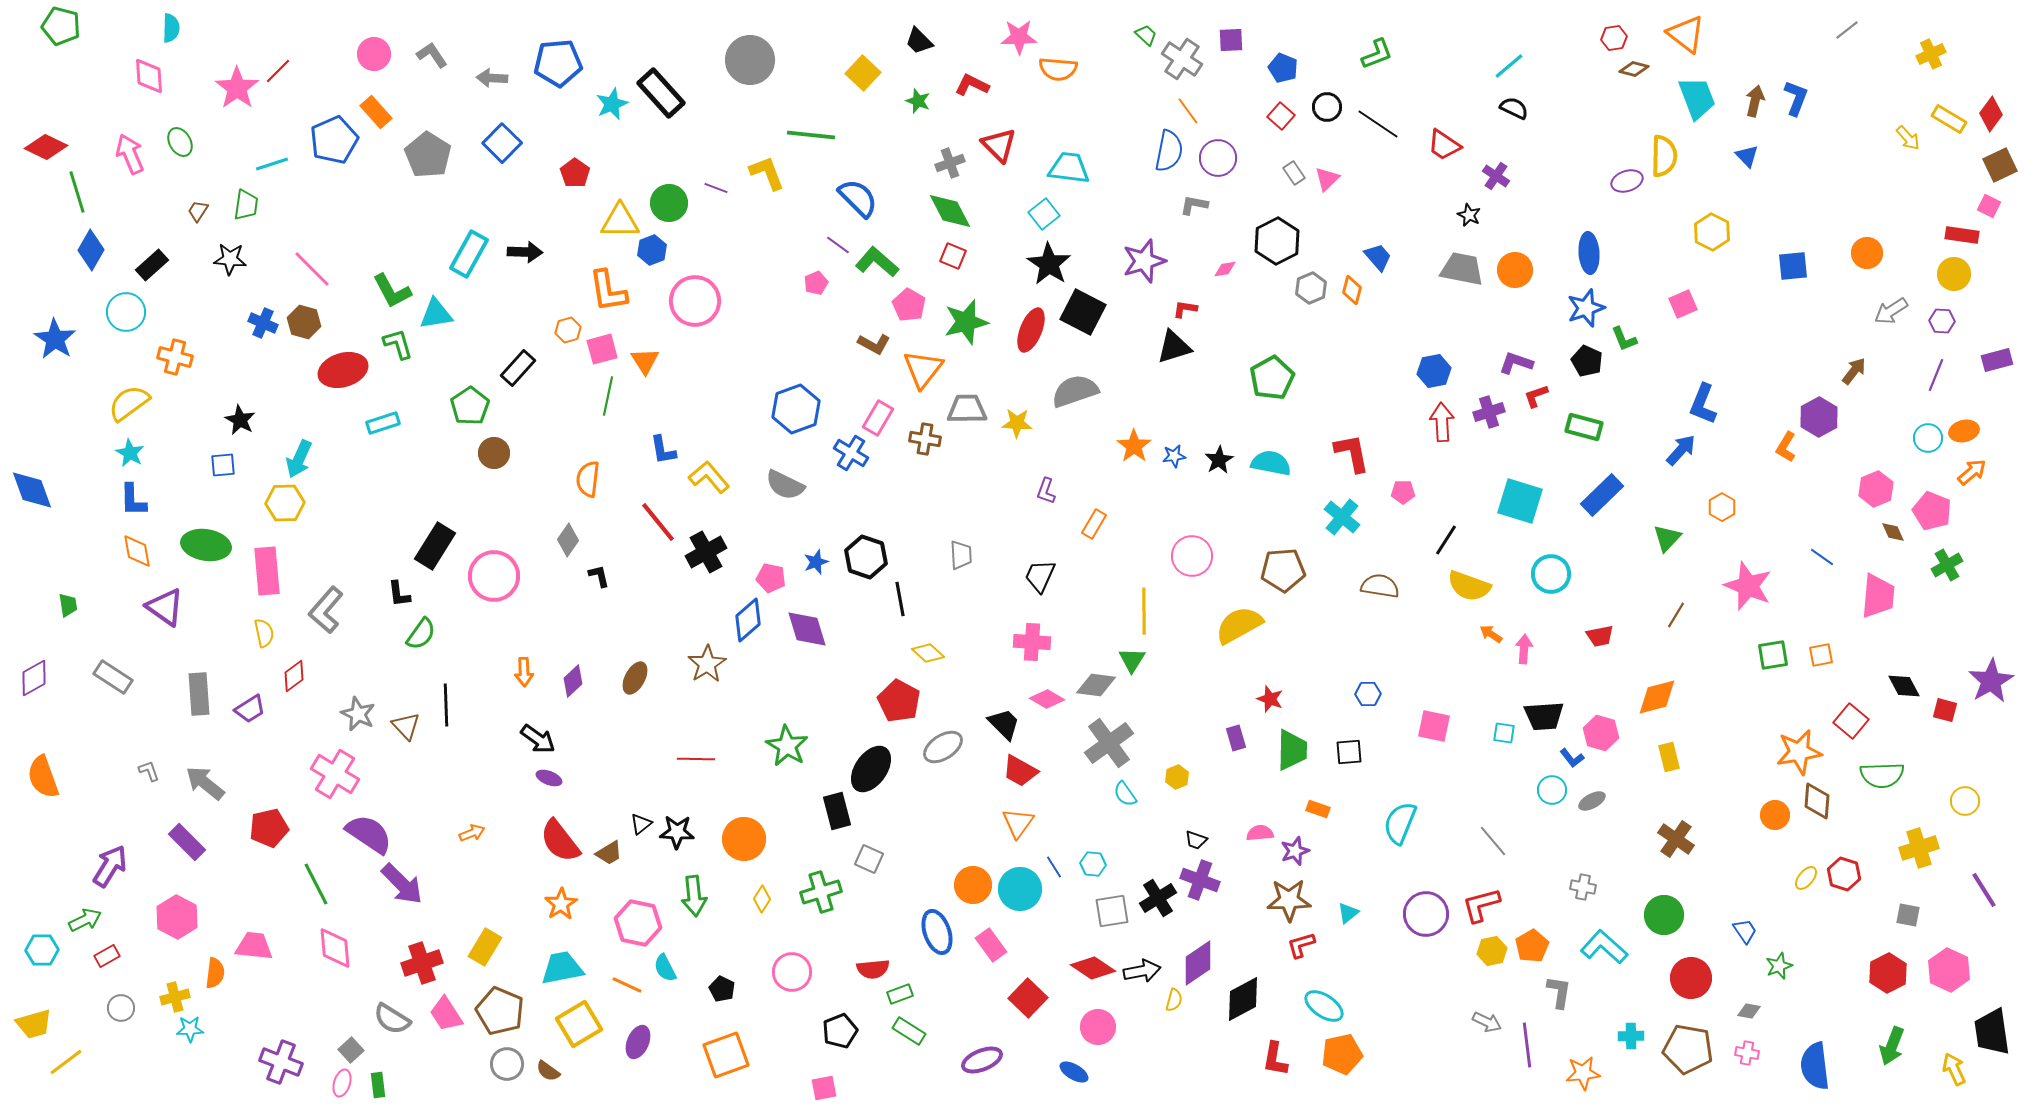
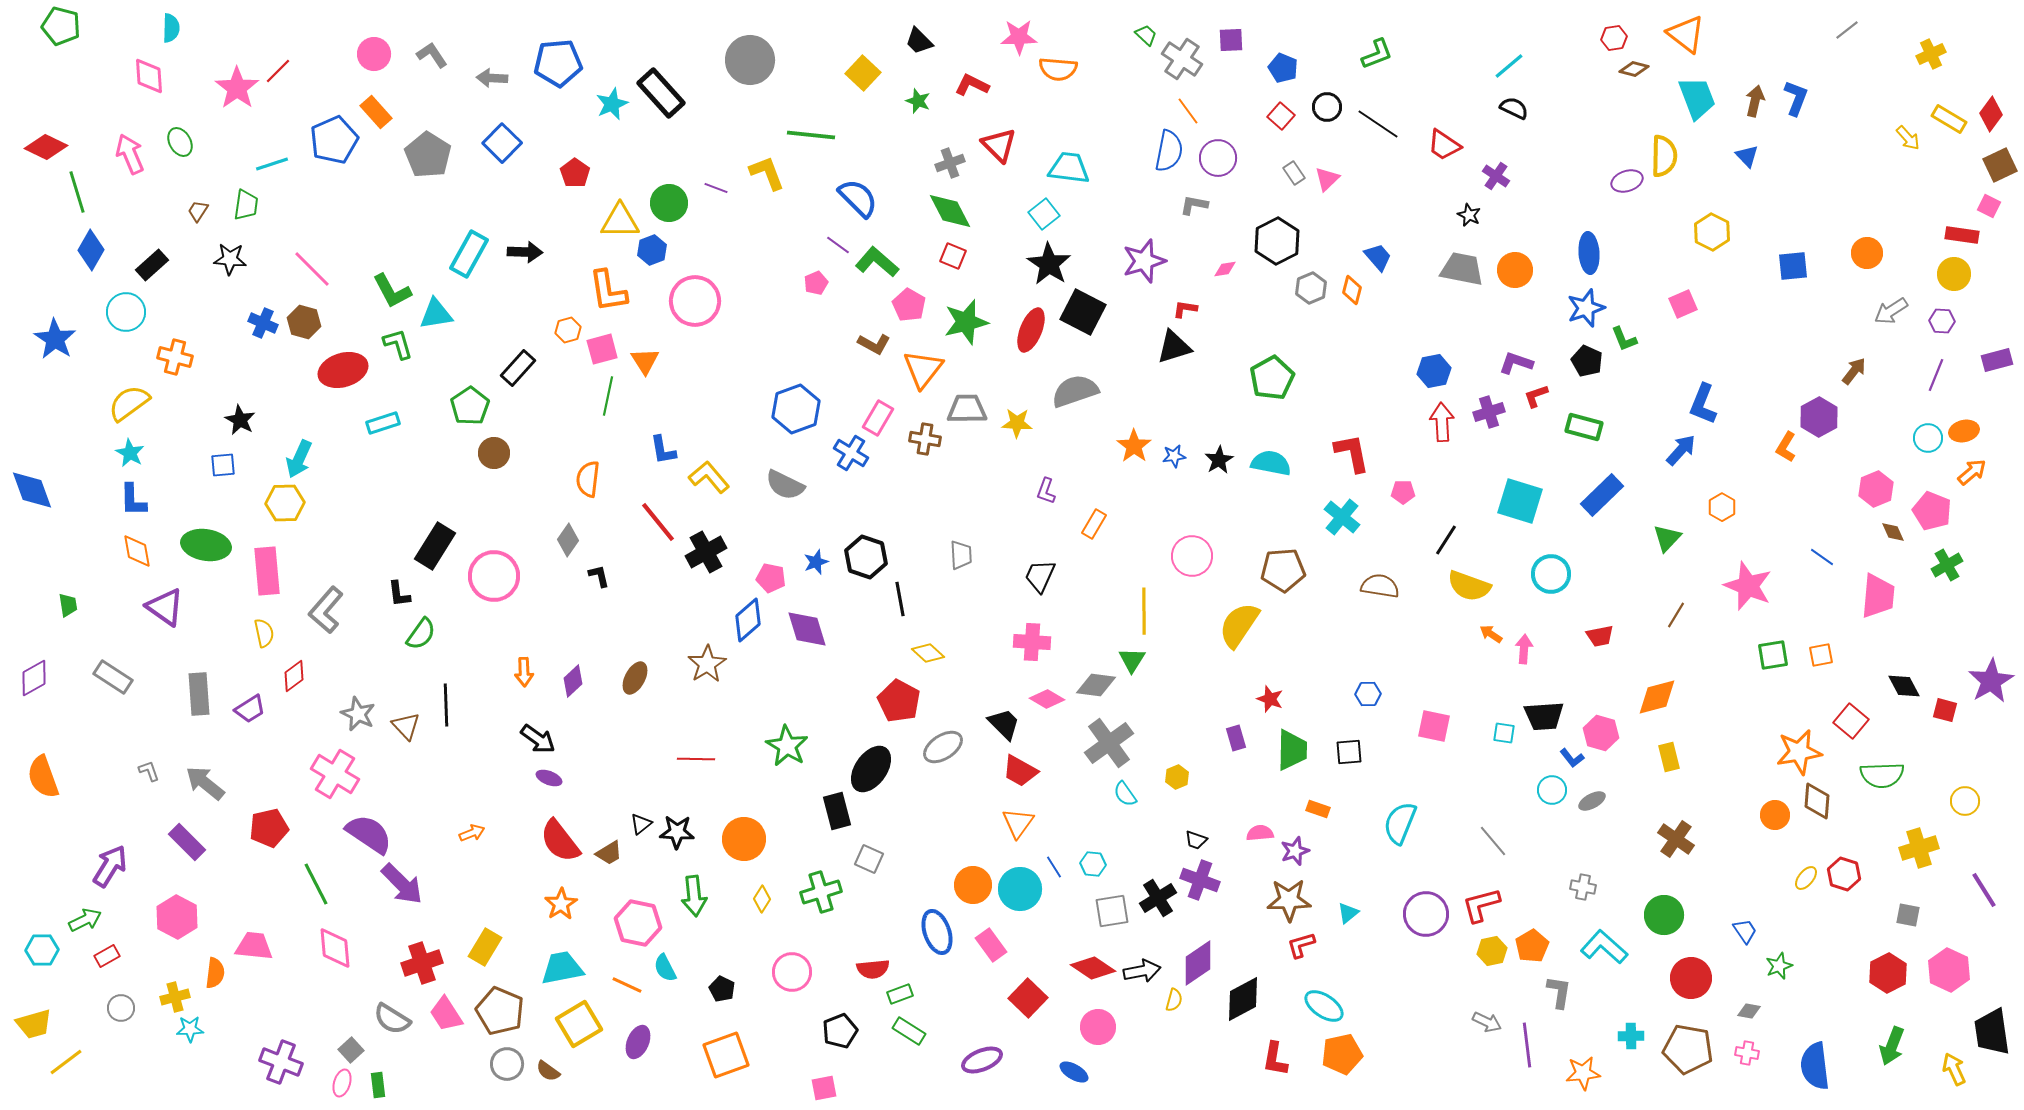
yellow semicircle at (1239, 625): rotated 27 degrees counterclockwise
